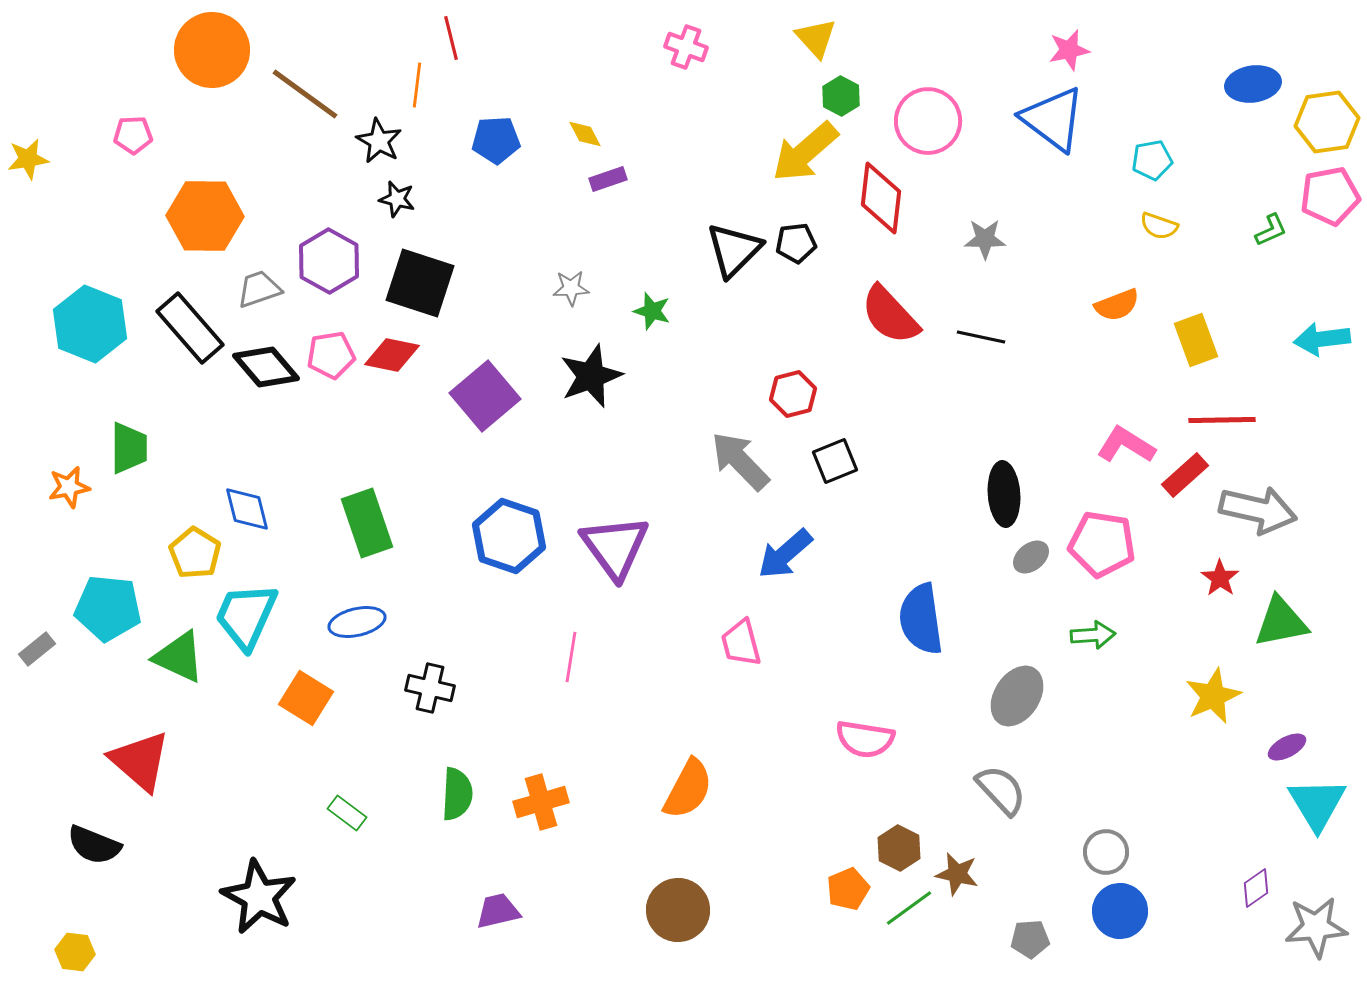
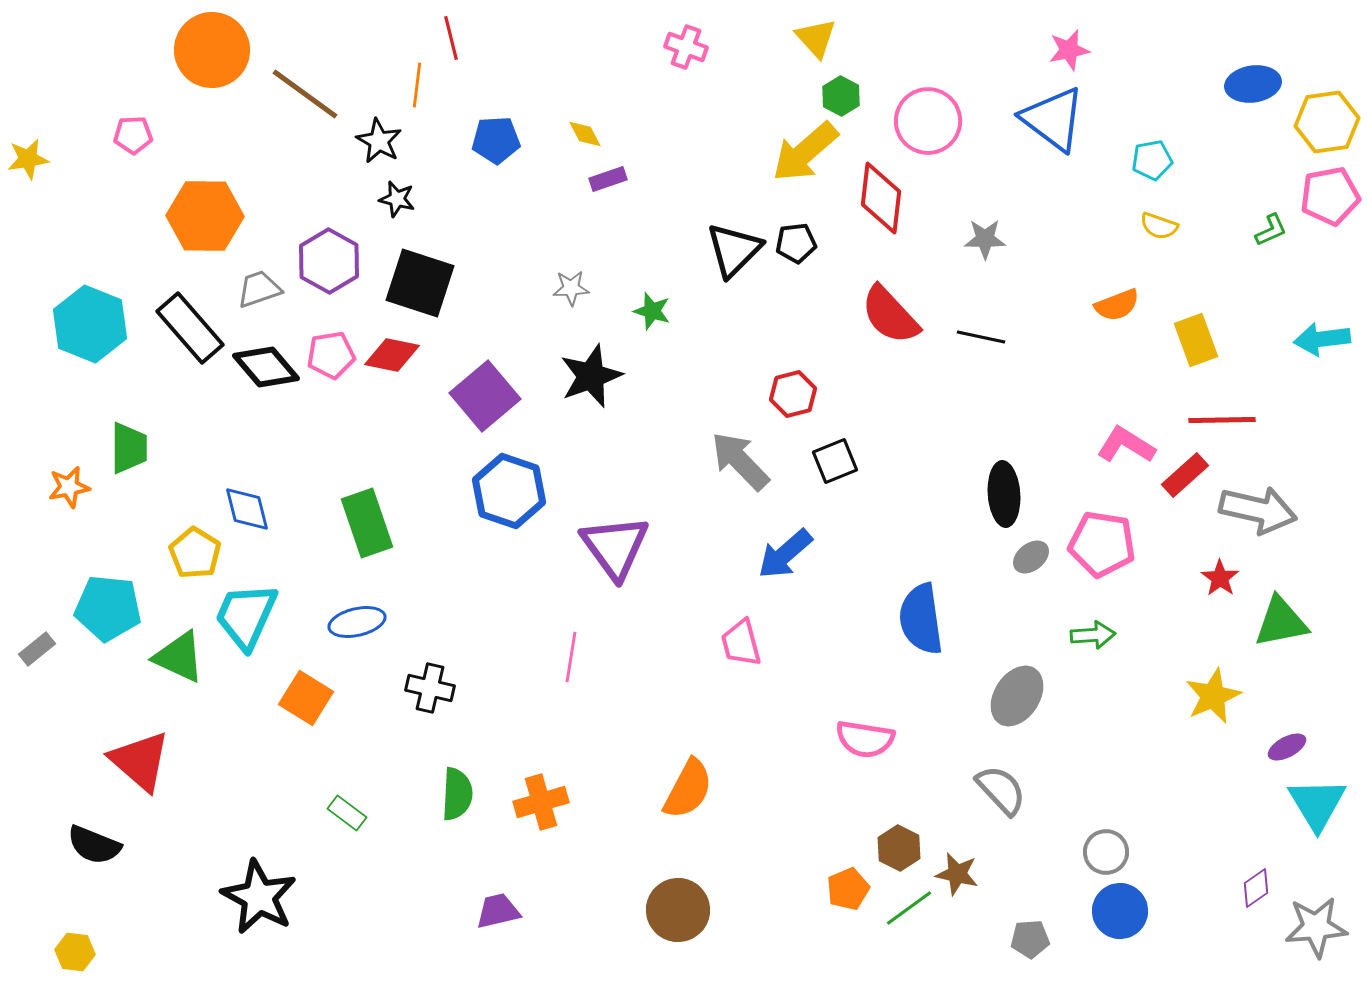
blue hexagon at (509, 536): moved 45 px up
